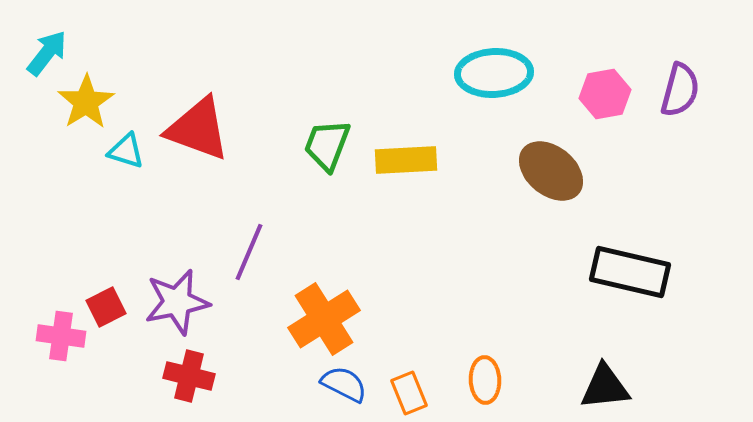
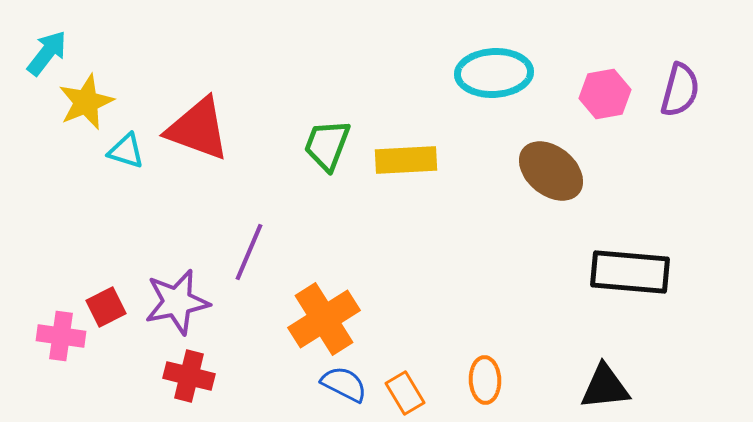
yellow star: rotated 10 degrees clockwise
black rectangle: rotated 8 degrees counterclockwise
orange rectangle: moved 4 px left; rotated 9 degrees counterclockwise
